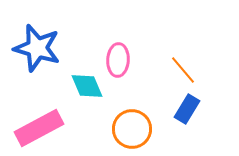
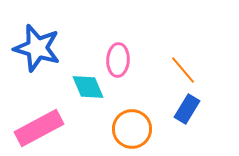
cyan diamond: moved 1 px right, 1 px down
